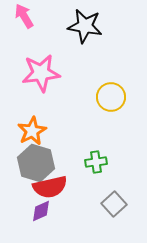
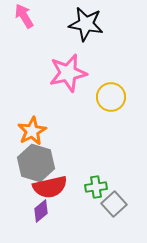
black star: moved 1 px right, 2 px up
pink star: moved 27 px right; rotated 6 degrees counterclockwise
green cross: moved 25 px down
purple diamond: rotated 15 degrees counterclockwise
